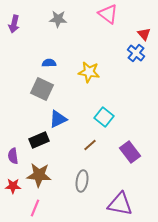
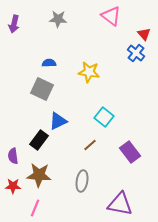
pink triangle: moved 3 px right, 2 px down
blue triangle: moved 2 px down
black rectangle: rotated 30 degrees counterclockwise
